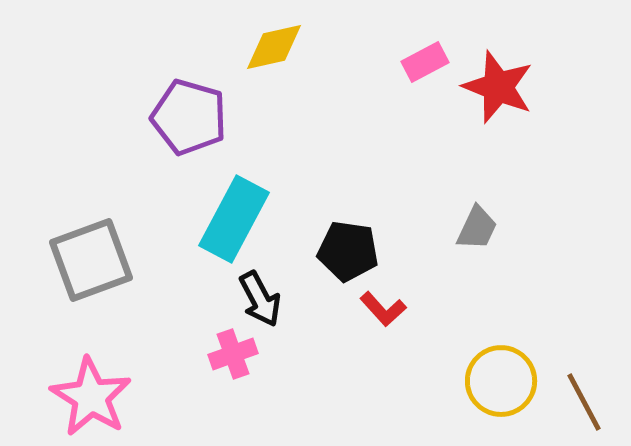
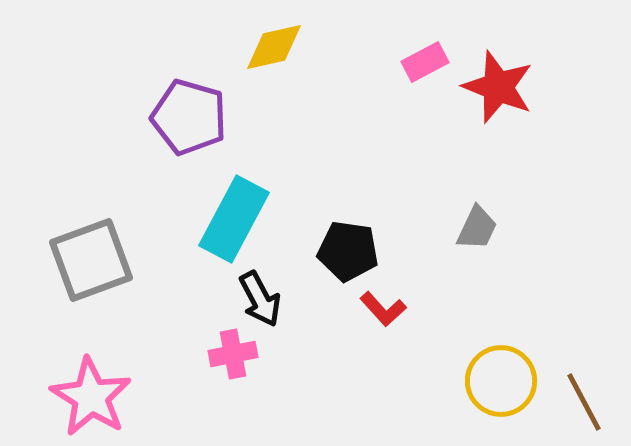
pink cross: rotated 9 degrees clockwise
